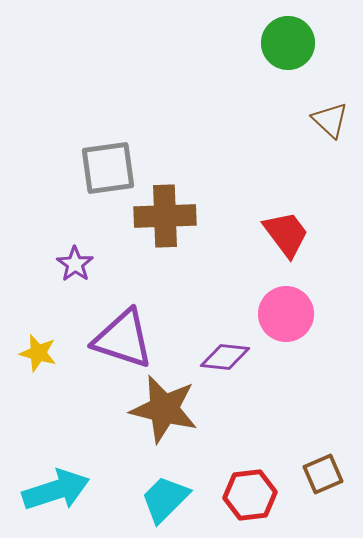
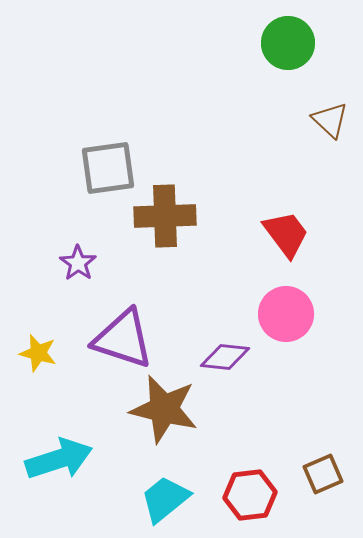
purple star: moved 3 px right, 1 px up
cyan arrow: moved 3 px right, 31 px up
cyan trapezoid: rotated 6 degrees clockwise
